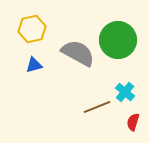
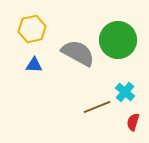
blue triangle: rotated 18 degrees clockwise
